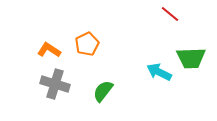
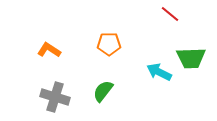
orange pentagon: moved 22 px right; rotated 25 degrees clockwise
gray cross: moved 13 px down
